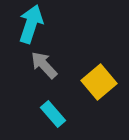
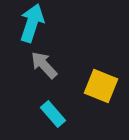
cyan arrow: moved 1 px right, 1 px up
yellow square: moved 2 px right, 4 px down; rotated 28 degrees counterclockwise
